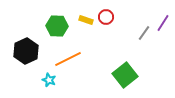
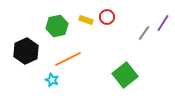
red circle: moved 1 px right
green hexagon: rotated 15 degrees counterclockwise
cyan star: moved 3 px right
